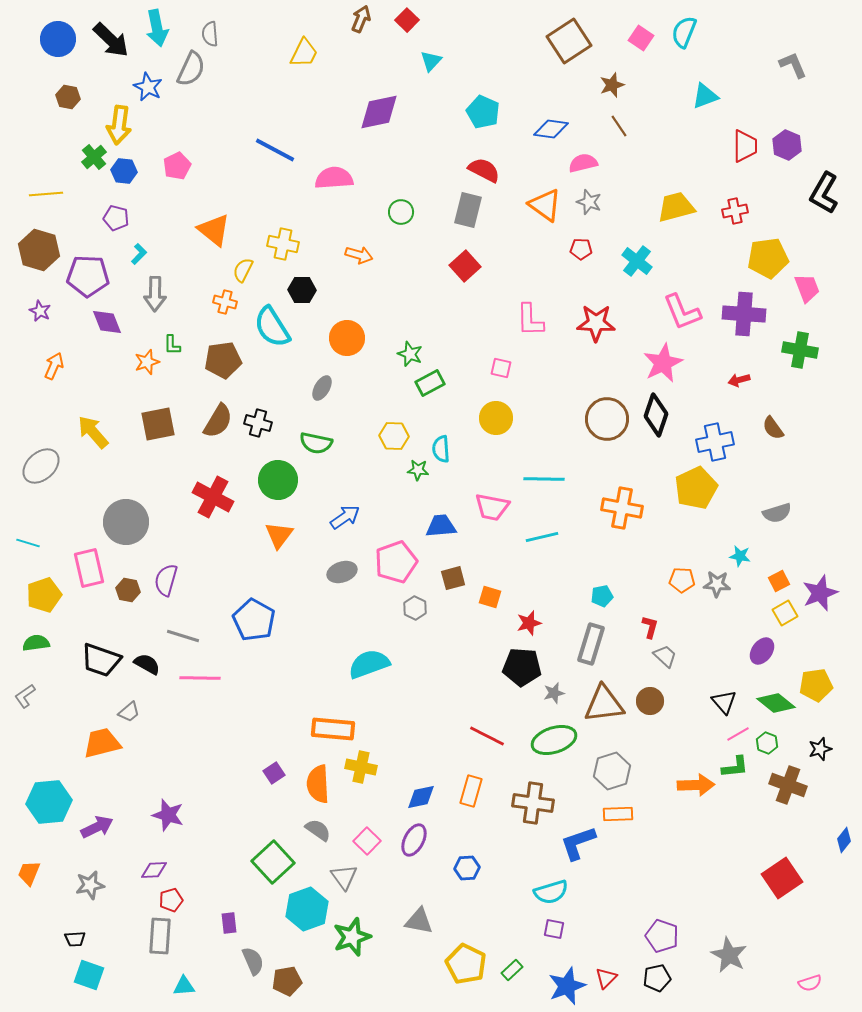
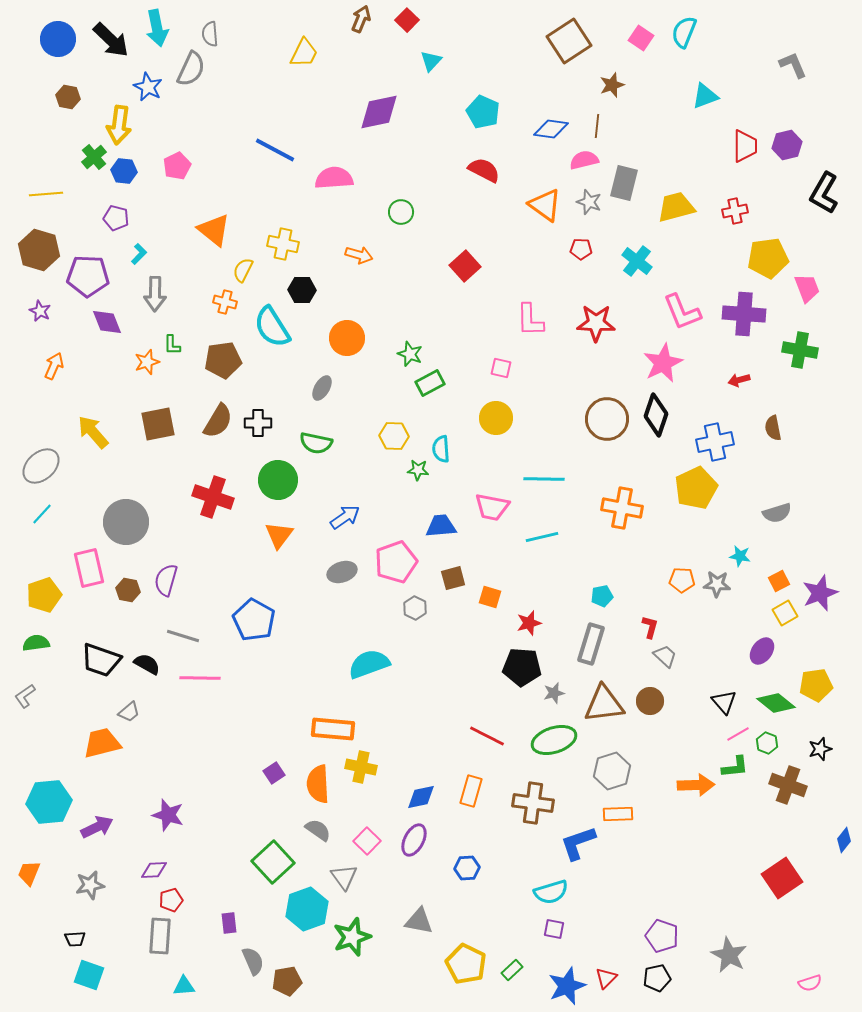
brown line at (619, 126): moved 22 px left; rotated 40 degrees clockwise
purple hexagon at (787, 145): rotated 24 degrees clockwise
pink semicircle at (583, 163): moved 1 px right, 3 px up
gray rectangle at (468, 210): moved 156 px right, 27 px up
black cross at (258, 423): rotated 16 degrees counterclockwise
brown semicircle at (773, 428): rotated 25 degrees clockwise
red cross at (213, 497): rotated 9 degrees counterclockwise
cyan line at (28, 543): moved 14 px right, 29 px up; rotated 65 degrees counterclockwise
